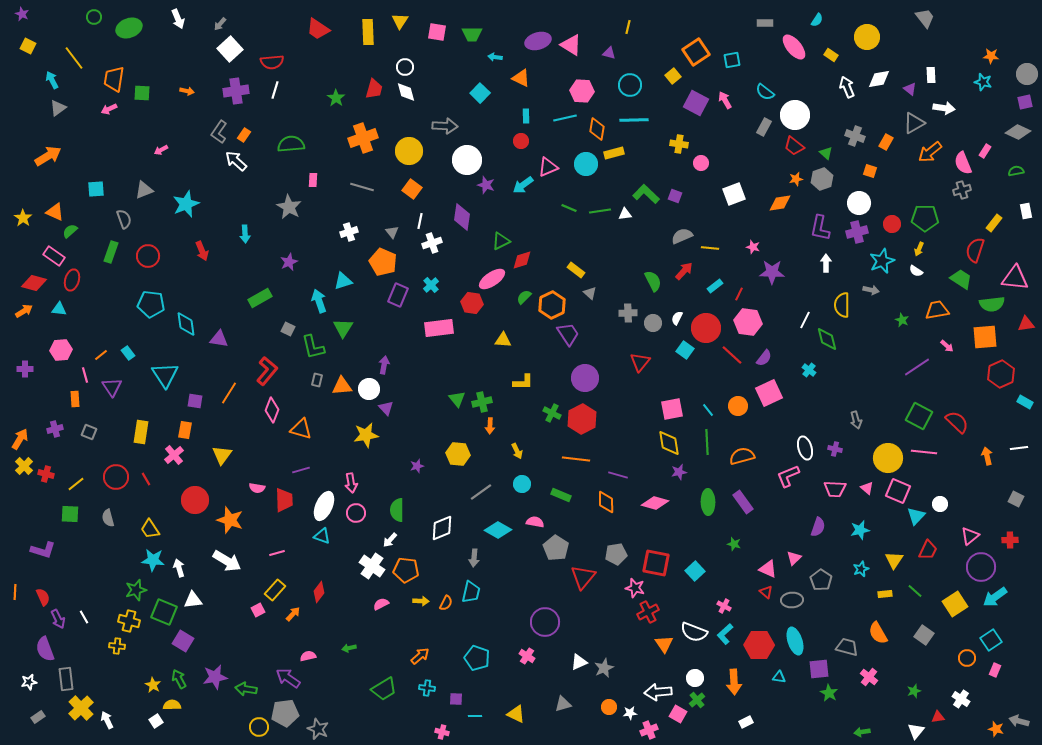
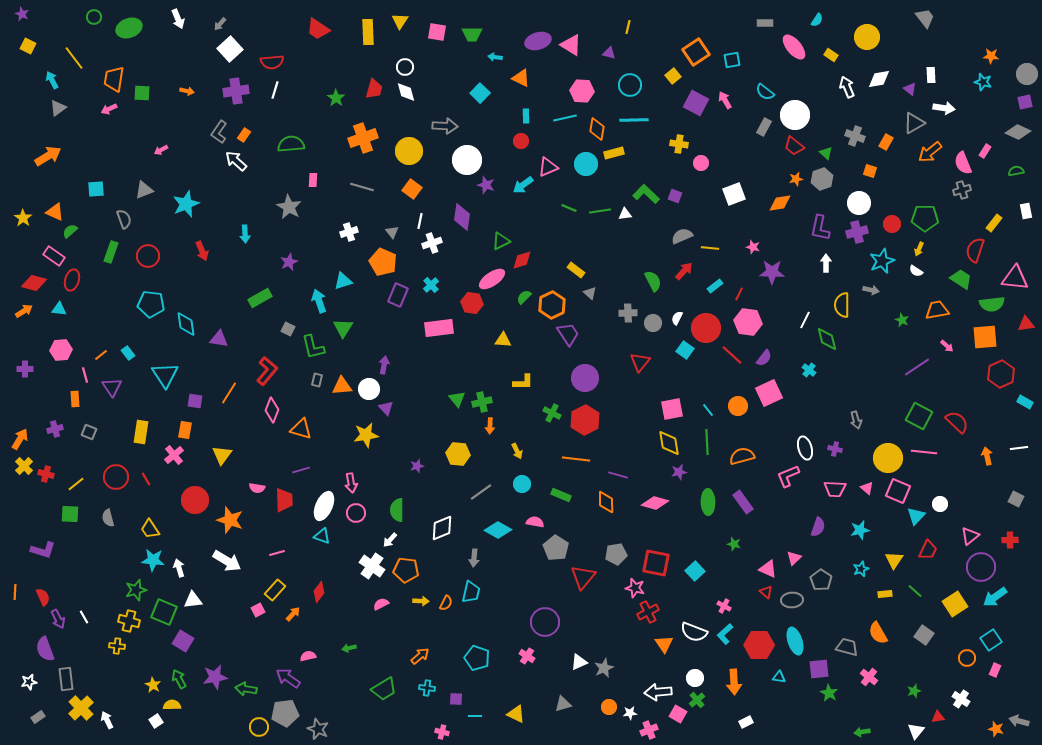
red hexagon at (582, 419): moved 3 px right, 1 px down
